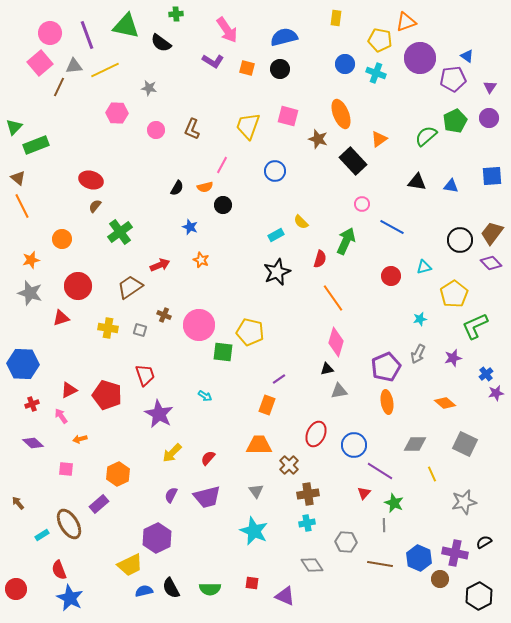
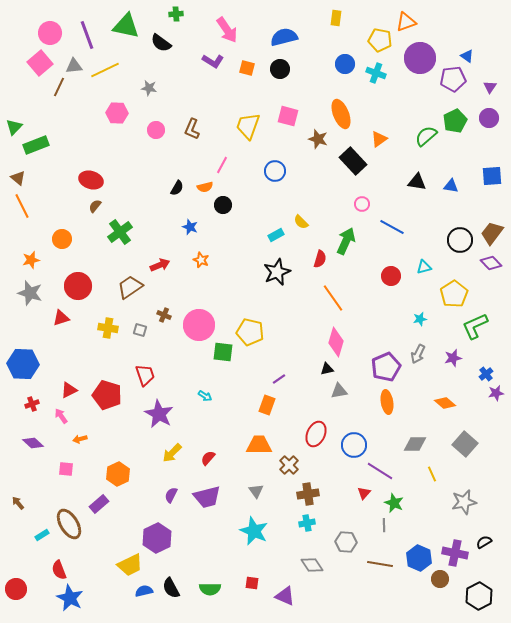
gray square at (465, 444): rotated 15 degrees clockwise
